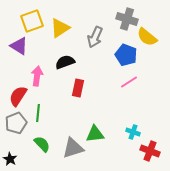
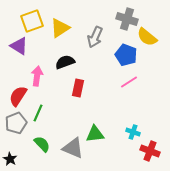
green line: rotated 18 degrees clockwise
gray triangle: rotated 40 degrees clockwise
